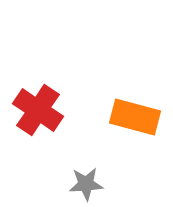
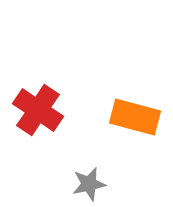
gray star: moved 3 px right; rotated 8 degrees counterclockwise
